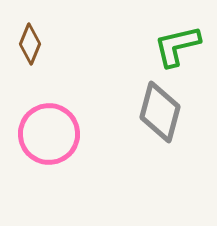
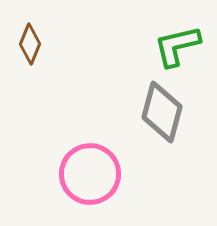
gray diamond: moved 2 px right
pink circle: moved 41 px right, 40 px down
